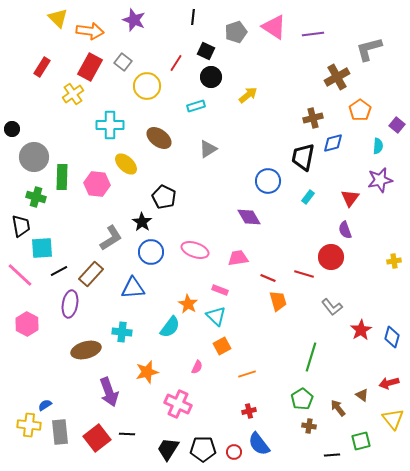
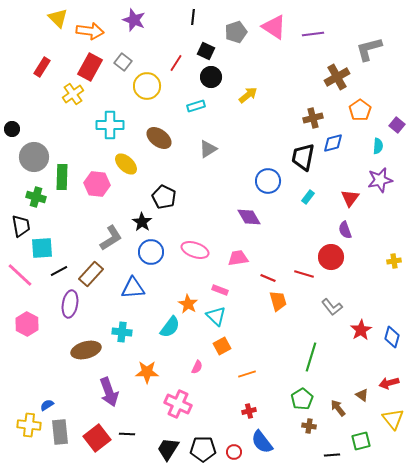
orange star at (147, 372): rotated 15 degrees clockwise
blue semicircle at (45, 405): moved 2 px right
blue semicircle at (259, 444): moved 3 px right, 2 px up
